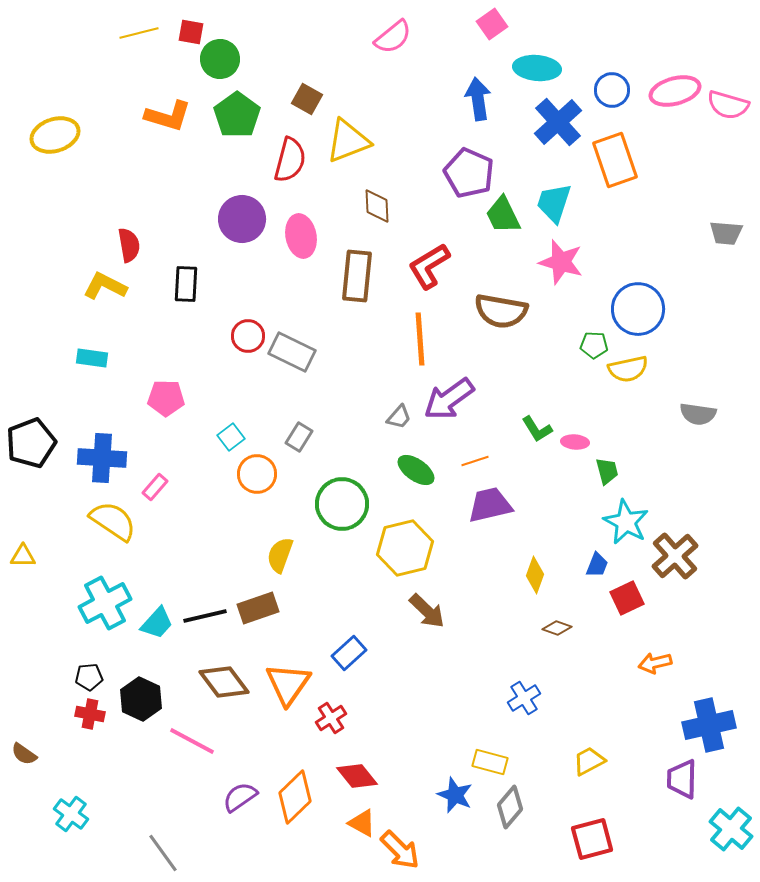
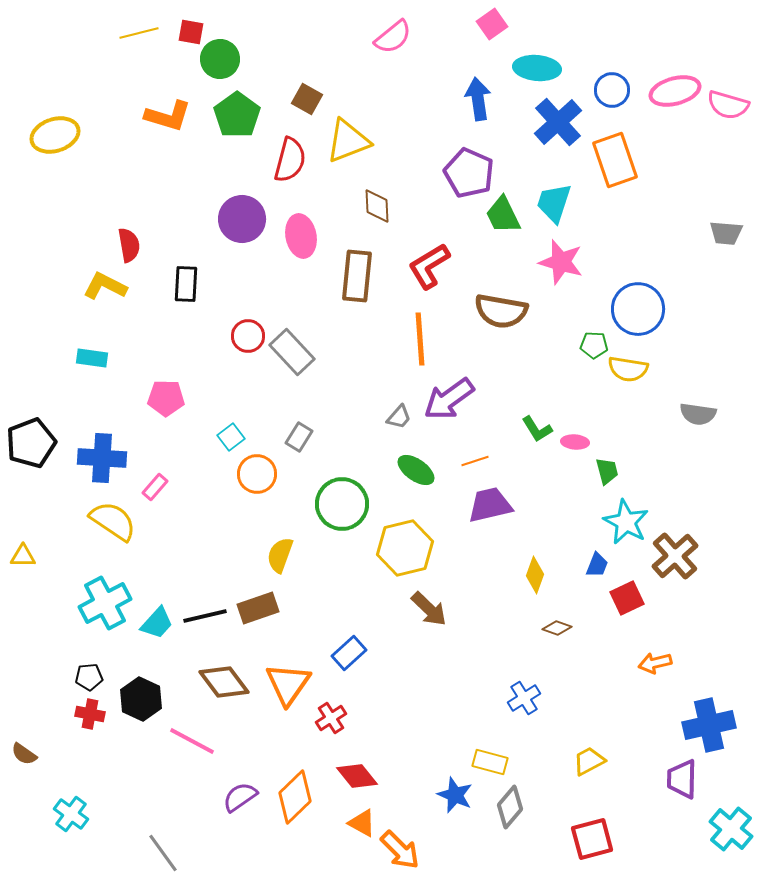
gray rectangle at (292, 352): rotated 21 degrees clockwise
yellow semicircle at (628, 369): rotated 21 degrees clockwise
brown arrow at (427, 611): moved 2 px right, 2 px up
